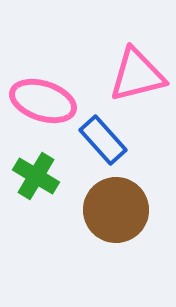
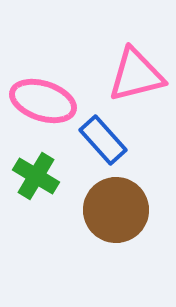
pink triangle: moved 1 px left
